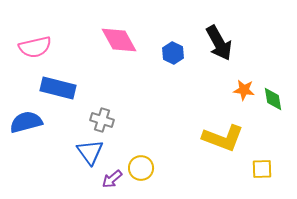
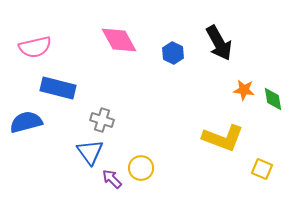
yellow square: rotated 25 degrees clockwise
purple arrow: rotated 85 degrees clockwise
